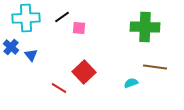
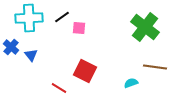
cyan cross: moved 3 px right
green cross: rotated 36 degrees clockwise
red square: moved 1 px right, 1 px up; rotated 20 degrees counterclockwise
